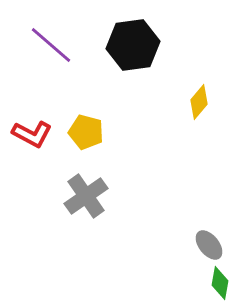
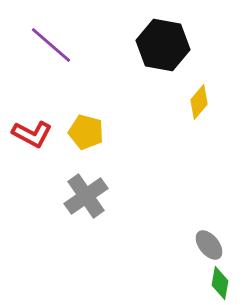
black hexagon: moved 30 px right; rotated 18 degrees clockwise
